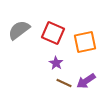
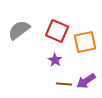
red square: moved 4 px right, 2 px up
purple star: moved 1 px left, 3 px up
brown line: moved 1 px down; rotated 21 degrees counterclockwise
